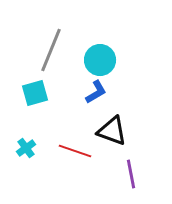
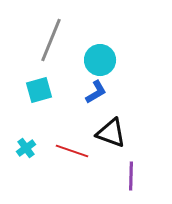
gray line: moved 10 px up
cyan square: moved 4 px right, 3 px up
black triangle: moved 1 px left, 2 px down
red line: moved 3 px left
purple line: moved 2 px down; rotated 12 degrees clockwise
